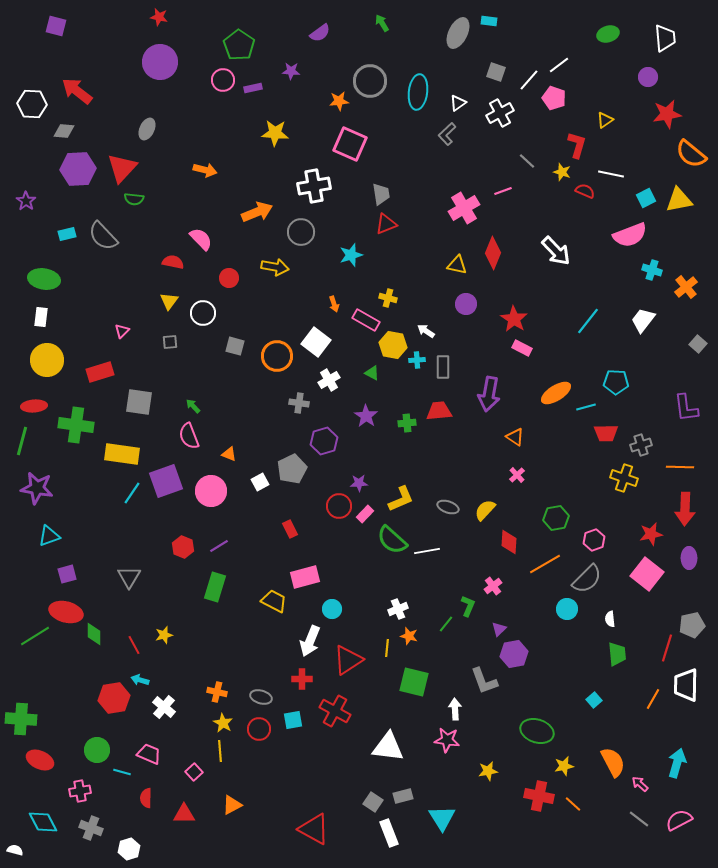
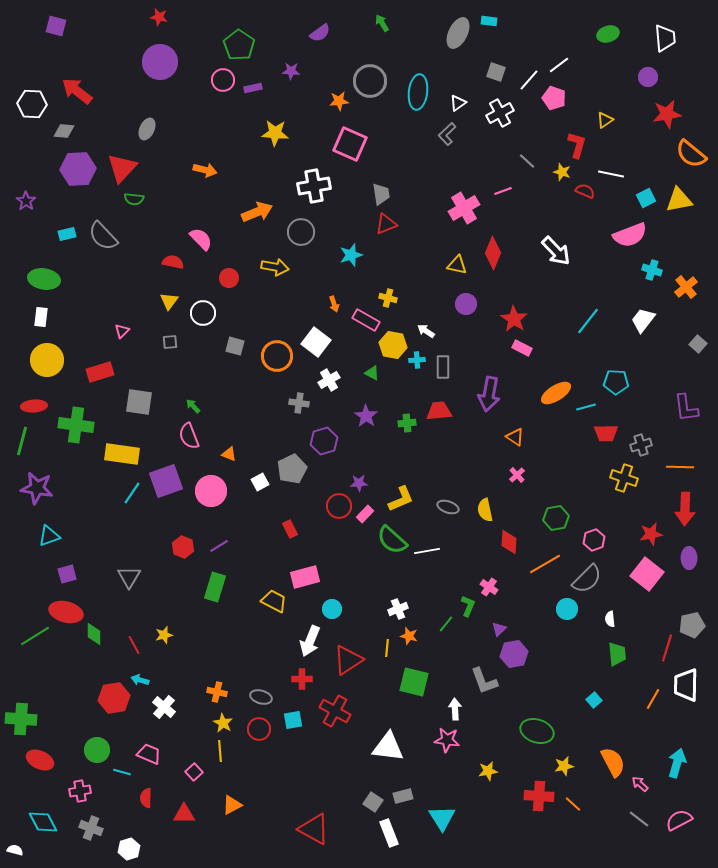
yellow semicircle at (485, 510): rotated 55 degrees counterclockwise
pink cross at (493, 586): moved 4 px left, 1 px down; rotated 18 degrees counterclockwise
red cross at (539, 796): rotated 8 degrees counterclockwise
